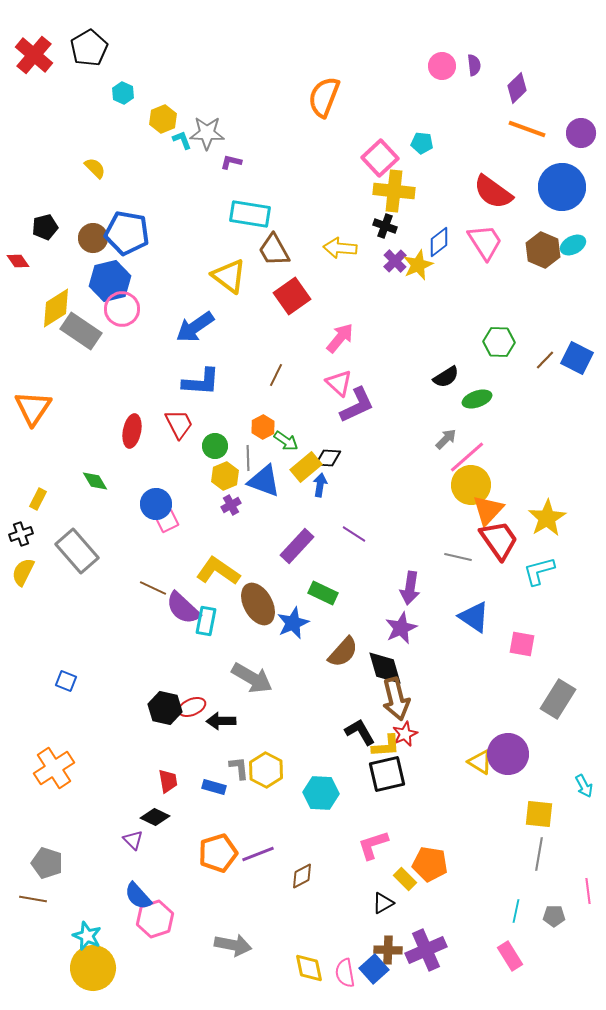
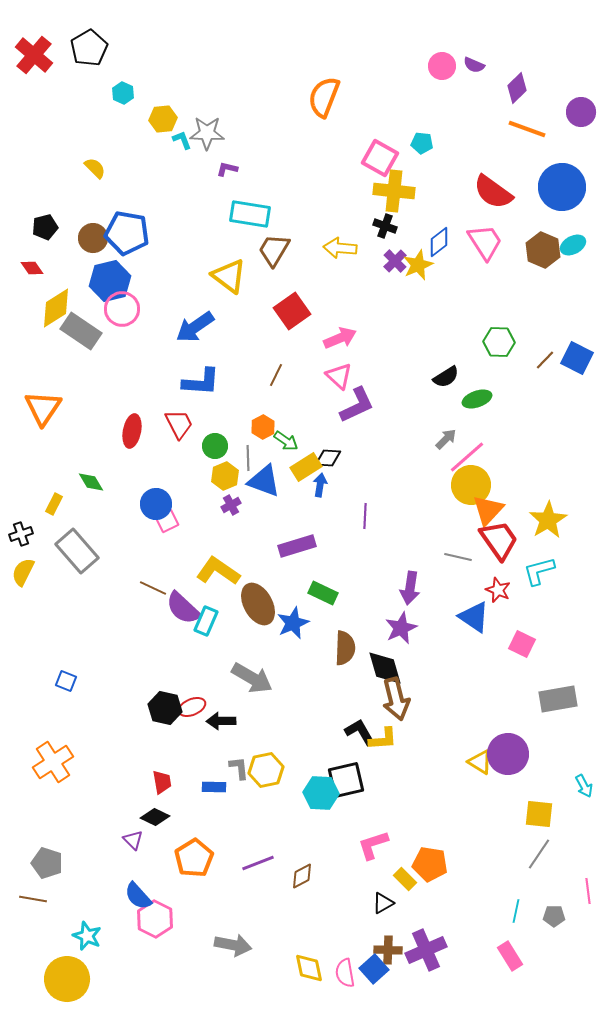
purple semicircle at (474, 65): rotated 120 degrees clockwise
yellow hexagon at (163, 119): rotated 16 degrees clockwise
purple circle at (581, 133): moved 21 px up
pink square at (380, 158): rotated 18 degrees counterclockwise
purple L-shape at (231, 162): moved 4 px left, 7 px down
brown trapezoid at (274, 250): rotated 60 degrees clockwise
red diamond at (18, 261): moved 14 px right, 7 px down
red square at (292, 296): moved 15 px down
pink arrow at (340, 338): rotated 28 degrees clockwise
pink triangle at (339, 383): moved 7 px up
orange triangle at (33, 408): moved 10 px right
yellow rectangle at (306, 467): rotated 8 degrees clockwise
green diamond at (95, 481): moved 4 px left, 1 px down
yellow rectangle at (38, 499): moved 16 px right, 5 px down
yellow star at (547, 518): moved 1 px right, 2 px down
purple line at (354, 534): moved 11 px right, 18 px up; rotated 60 degrees clockwise
purple rectangle at (297, 546): rotated 30 degrees clockwise
cyan rectangle at (206, 621): rotated 12 degrees clockwise
pink square at (522, 644): rotated 16 degrees clockwise
brown semicircle at (343, 652): moved 2 px right, 4 px up; rotated 40 degrees counterclockwise
gray rectangle at (558, 699): rotated 48 degrees clockwise
red star at (405, 734): moved 93 px right, 144 px up; rotated 25 degrees counterclockwise
yellow L-shape at (386, 746): moved 3 px left, 7 px up
orange cross at (54, 768): moved 1 px left, 6 px up
yellow hexagon at (266, 770): rotated 20 degrees clockwise
black square at (387, 774): moved 41 px left, 6 px down
red trapezoid at (168, 781): moved 6 px left, 1 px down
blue rectangle at (214, 787): rotated 15 degrees counterclockwise
orange pentagon at (218, 853): moved 24 px left, 5 px down; rotated 15 degrees counterclockwise
purple line at (258, 854): moved 9 px down
gray line at (539, 854): rotated 24 degrees clockwise
pink hexagon at (155, 919): rotated 15 degrees counterclockwise
yellow circle at (93, 968): moved 26 px left, 11 px down
